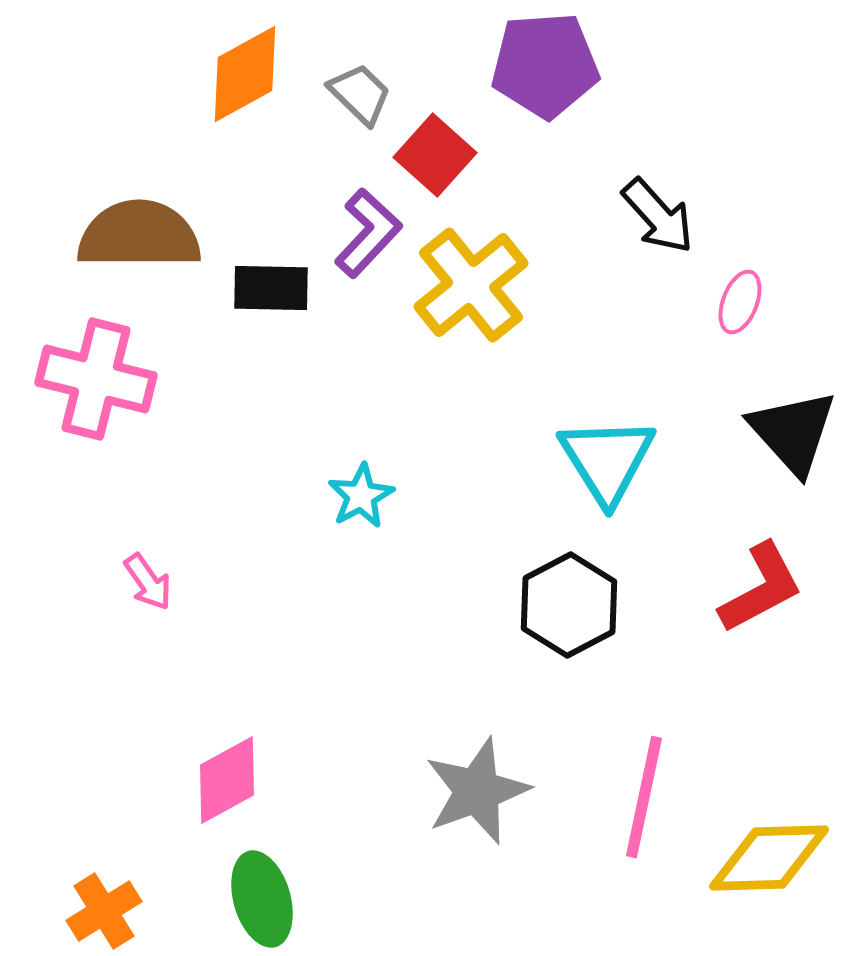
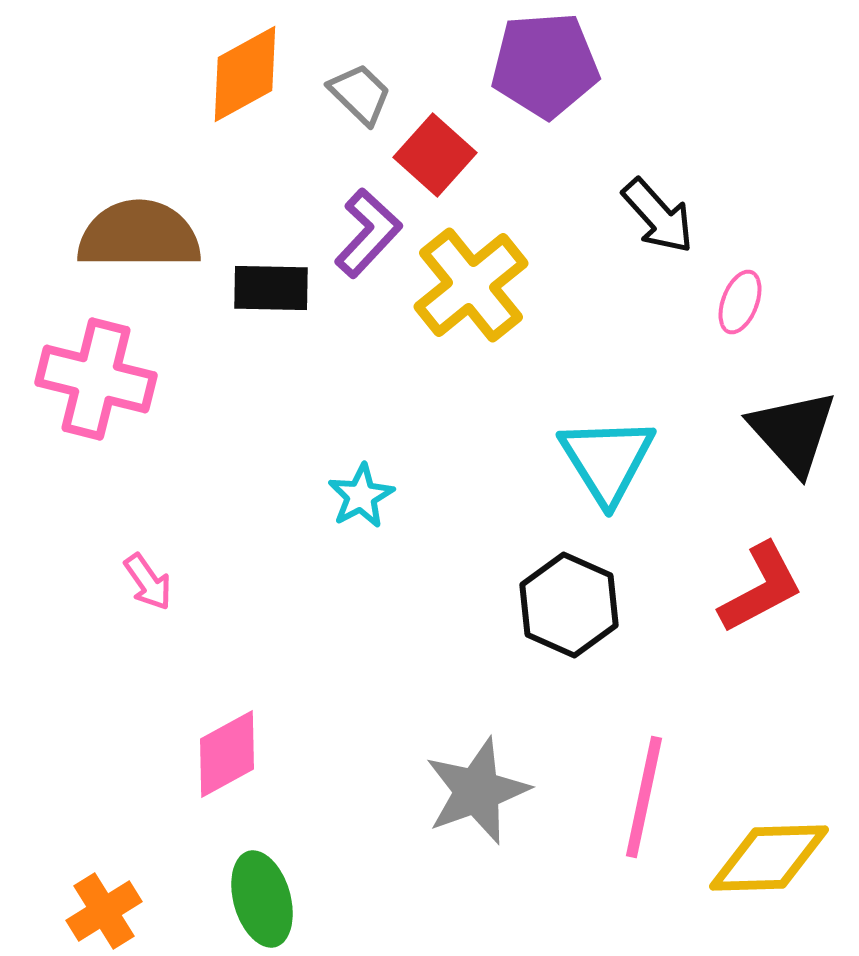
black hexagon: rotated 8 degrees counterclockwise
pink diamond: moved 26 px up
